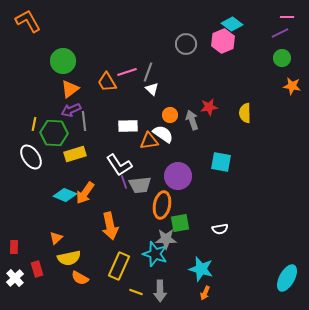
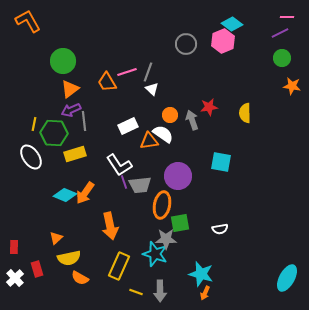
white rectangle at (128, 126): rotated 24 degrees counterclockwise
cyan star at (201, 269): moved 5 px down
